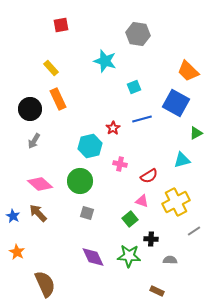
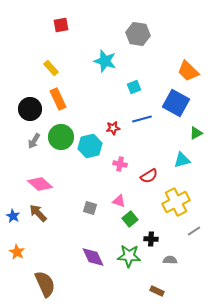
red star: rotated 24 degrees clockwise
green circle: moved 19 px left, 44 px up
pink triangle: moved 23 px left
gray square: moved 3 px right, 5 px up
